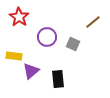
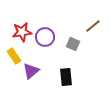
red star: moved 3 px right, 15 px down; rotated 30 degrees clockwise
brown line: moved 4 px down
purple circle: moved 2 px left
yellow rectangle: rotated 49 degrees clockwise
black rectangle: moved 8 px right, 2 px up
